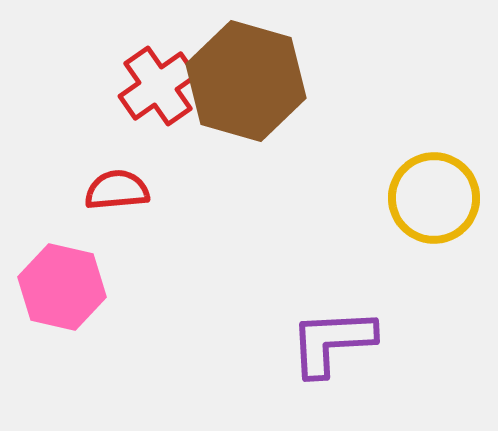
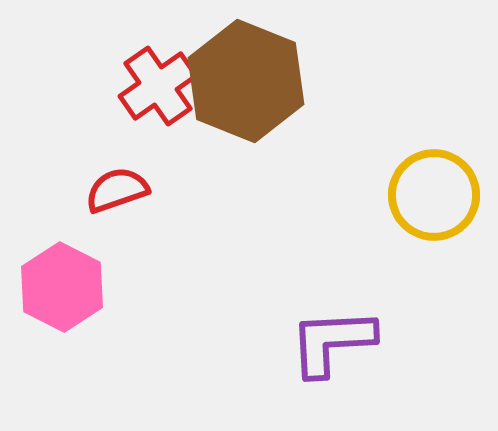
brown hexagon: rotated 6 degrees clockwise
red semicircle: rotated 14 degrees counterclockwise
yellow circle: moved 3 px up
pink hexagon: rotated 14 degrees clockwise
